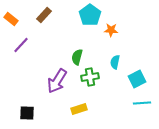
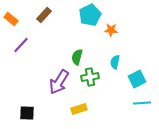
cyan pentagon: rotated 10 degrees clockwise
purple arrow: moved 2 px right, 1 px down
